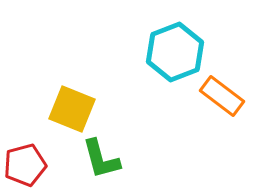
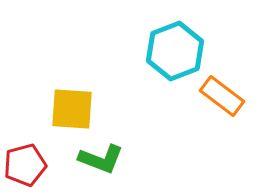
cyan hexagon: moved 1 px up
yellow square: rotated 18 degrees counterclockwise
green L-shape: rotated 54 degrees counterclockwise
